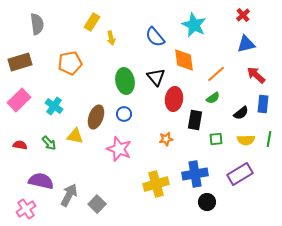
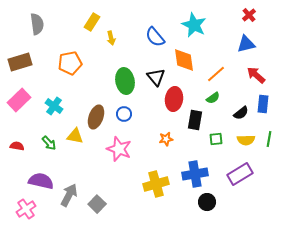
red cross: moved 6 px right
red semicircle: moved 3 px left, 1 px down
